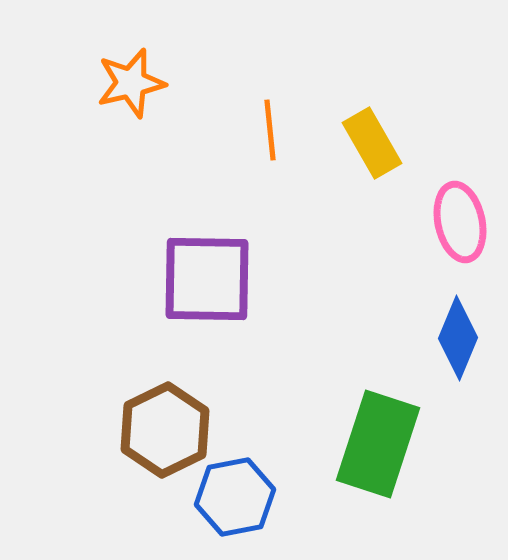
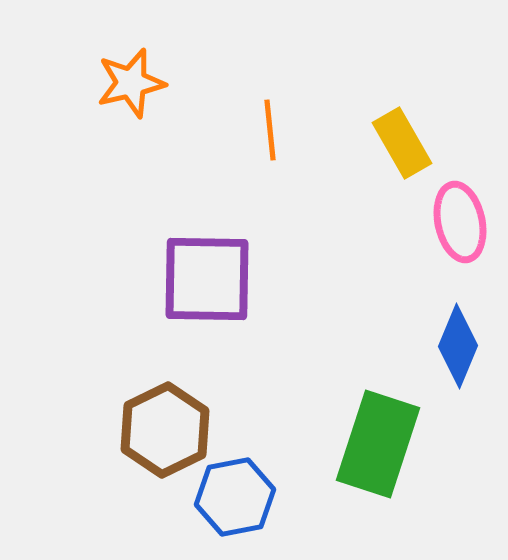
yellow rectangle: moved 30 px right
blue diamond: moved 8 px down
